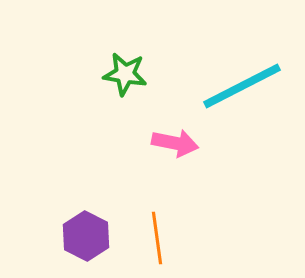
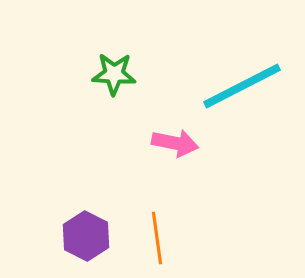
green star: moved 11 px left; rotated 6 degrees counterclockwise
